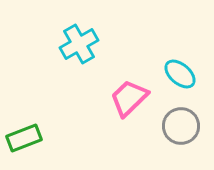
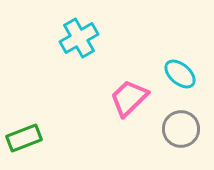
cyan cross: moved 6 px up
gray circle: moved 3 px down
